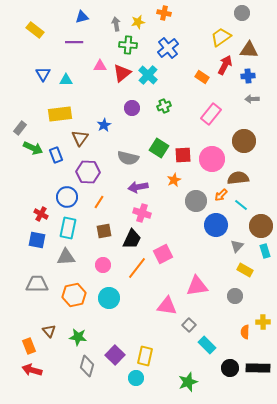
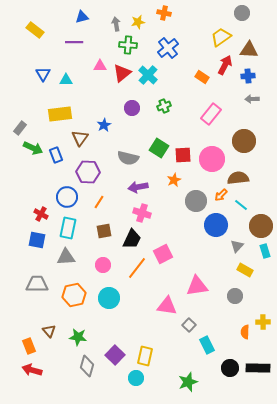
cyan rectangle at (207, 345): rotated 18 degrees clockwise
